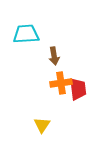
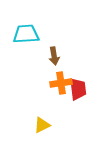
yellow triangle: rotated 30 degrees clockwise
